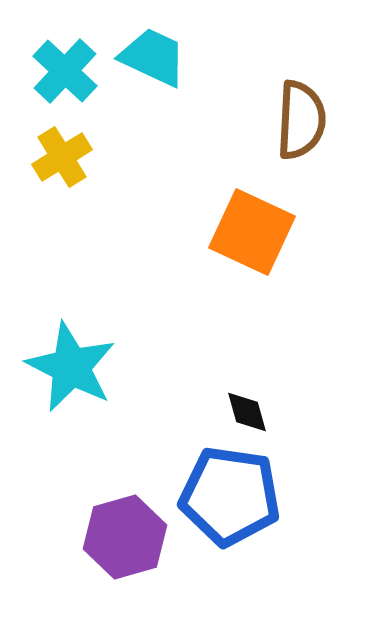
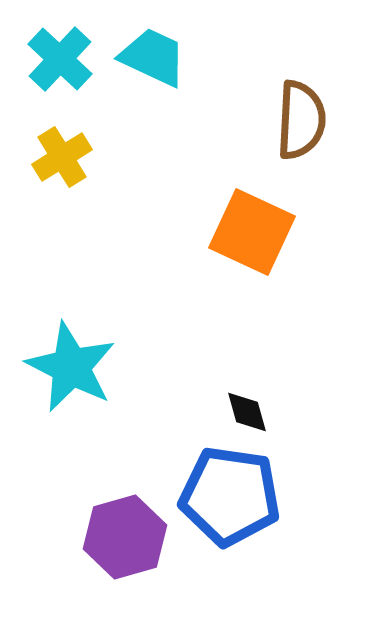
cyan cross: moved 5 px left, 12 px up
